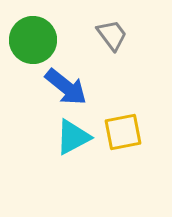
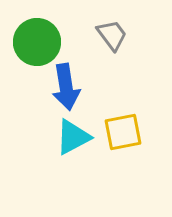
green circle: moved 4 px right, 2 px down
blue arrow: rotated 42 degrees clockwise
